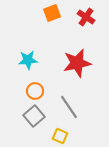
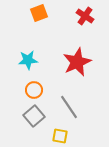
orange square: moved 13 px left
red cross: moved 1 px left, 1 px up
red star: moved 1 px up; rotated 12 degrees counterclockwise
orange circle: moved 1 px left, 1 px up
yellow square: rotated 14 degrees counterclockwise
